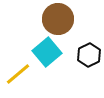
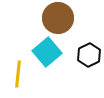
brown circle: moved 1 px up
yellow line: rotated 44 degrees counterclockwise
